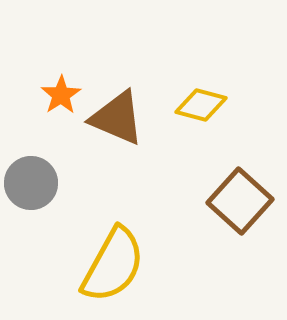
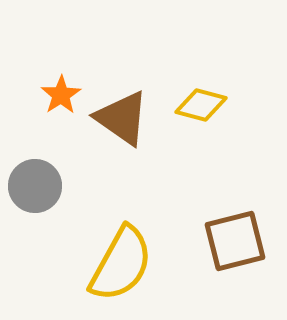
brown triangle: moved 5 px right; rotated 12 degrees clockwise
gray circle: moved 4 px right, 3 px down
brown square: moved 5 px left, 40 px down; rotated 34 degrees clockwise
yellow semicircle: moved 8 px right, 1 px up
